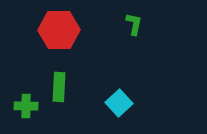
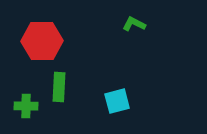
green L-shape: rotated 75 degrees counterclockwise
red hexagon: moved 17 px left, 11 px down
cyan square: moved 2 px left, 2 px up; rotated 28 degrees clockwise
